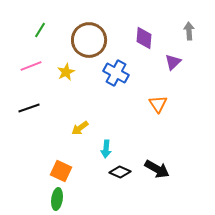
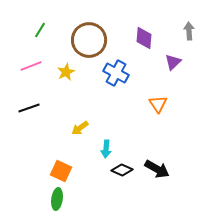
black diamond: moved 2 px right, 2 px up
